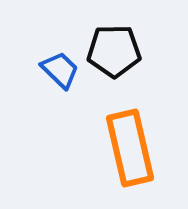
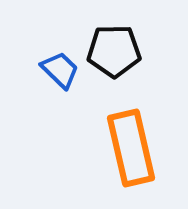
orange rectangle: moved 1 px right
